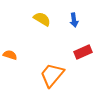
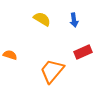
orange trapezoid: moved 4 px up
